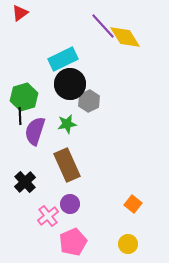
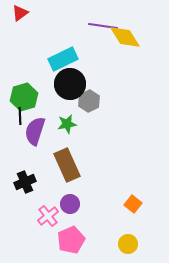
purple line: rotated 40 degrees counterclockwise
black cross: rotated 20 degrees clockwise
pink pentagon: moved 2 px left, 2 px up
